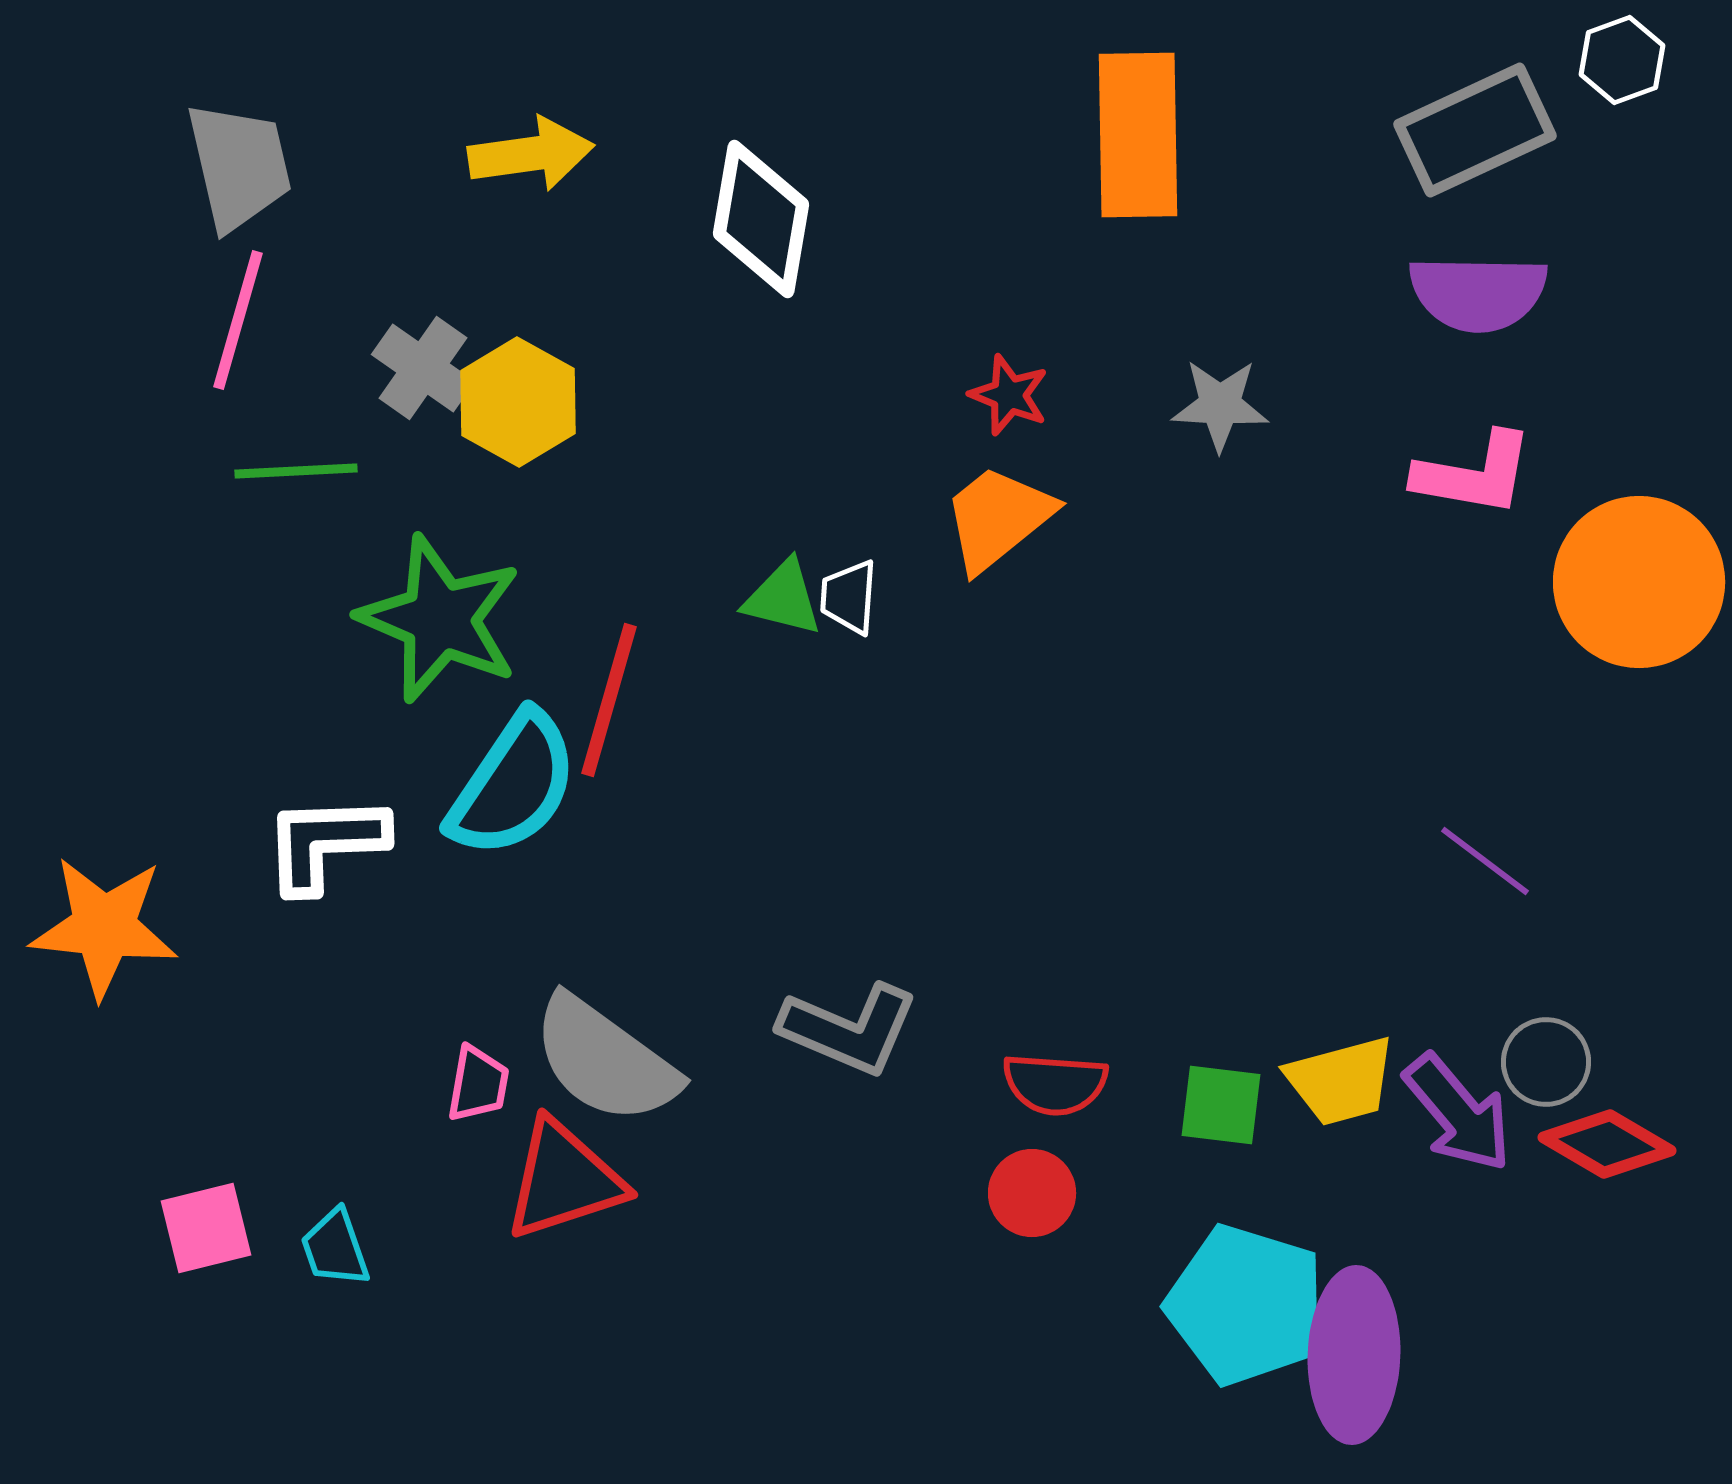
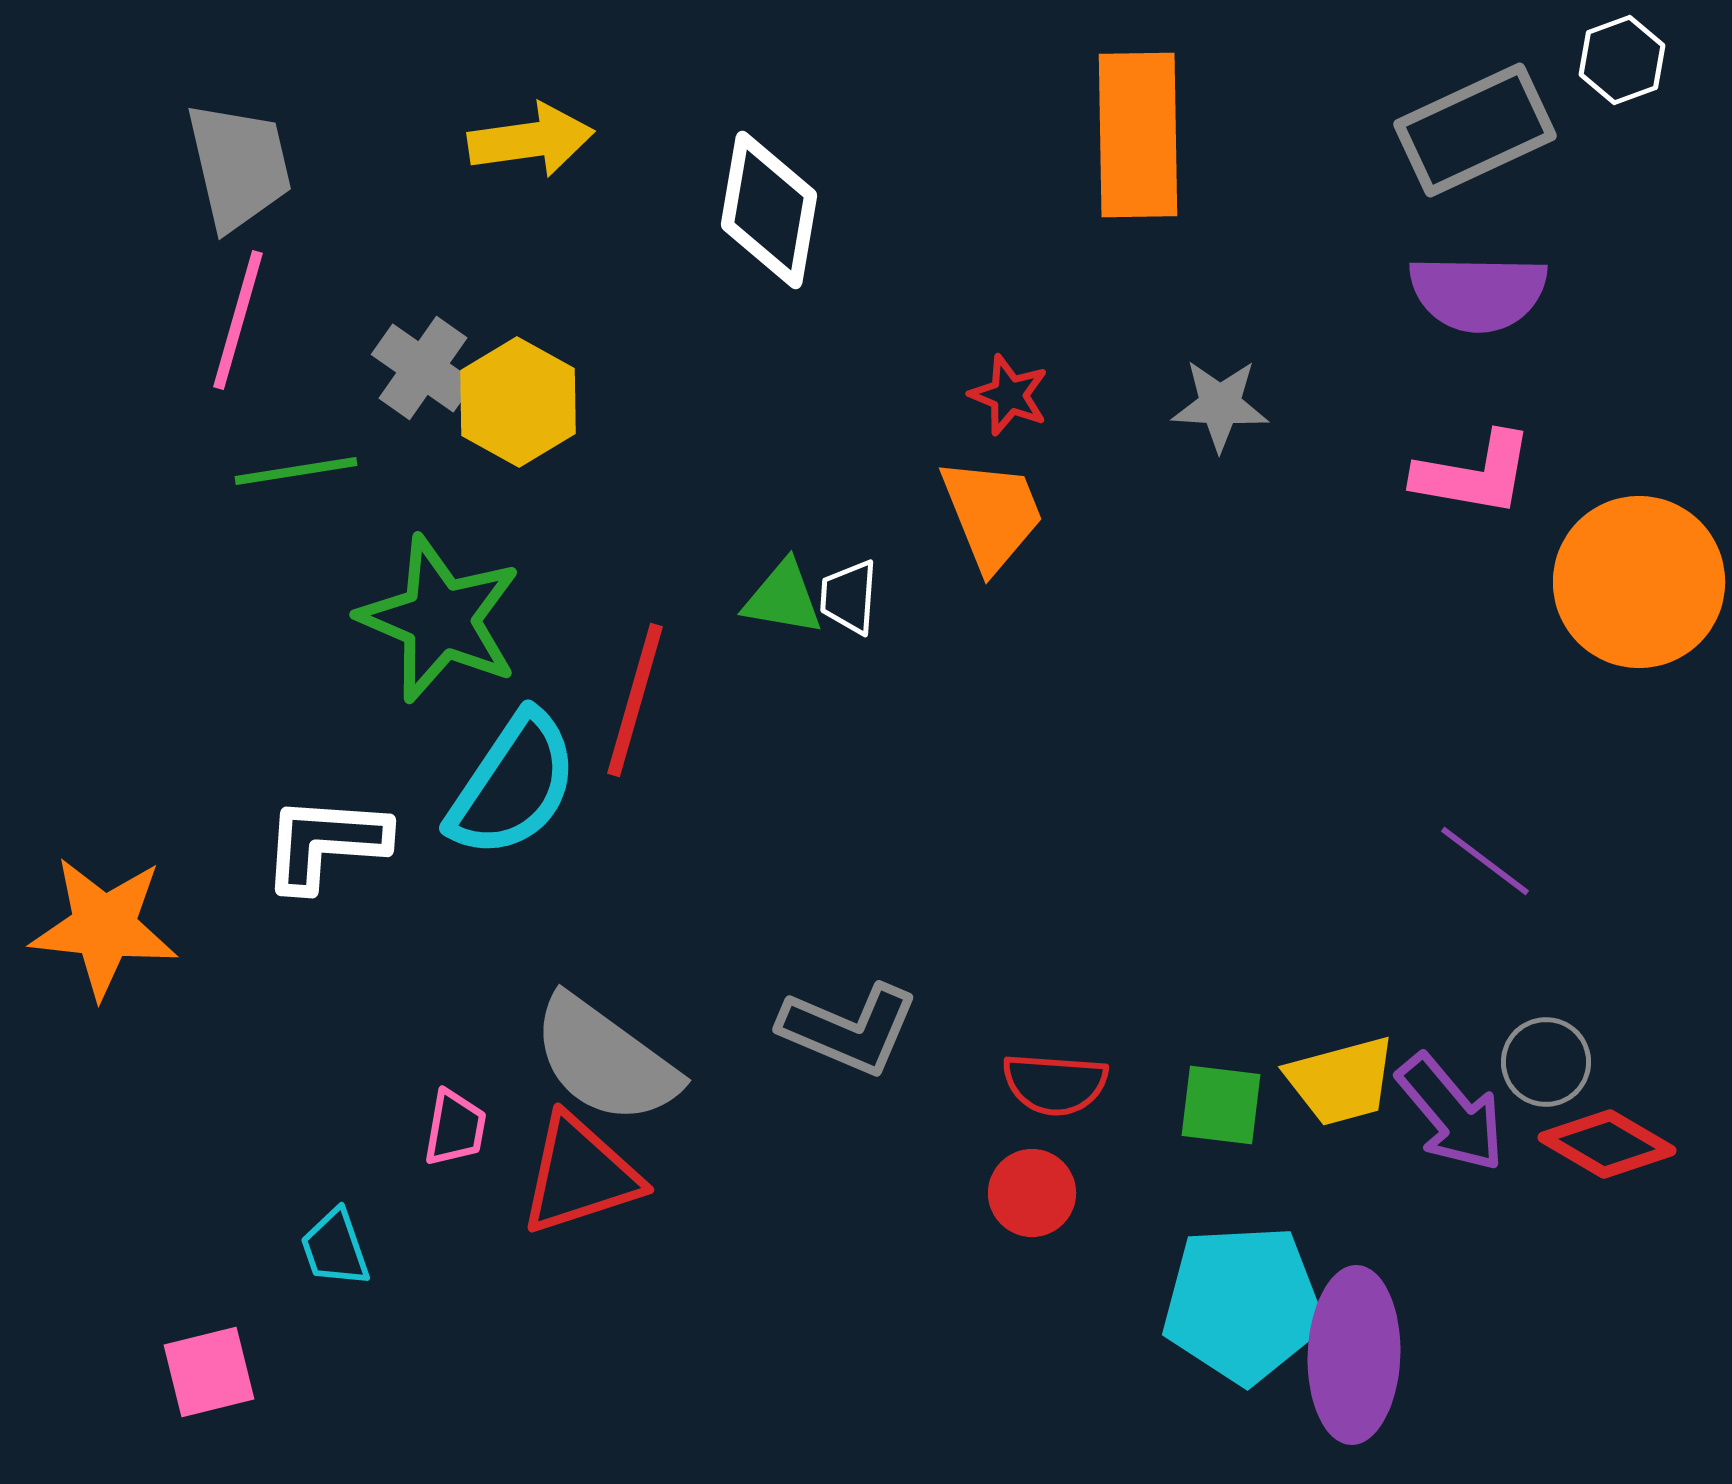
yellow arrow: moved 14 px up
white diamond: moved 8 px right, 9 px up
green line: rotated 6 degrees counterclockwise
orange trapezoid: moved 6 px left, 4 px up; rotated 107 degrees clockwise
green triangle: rotated 4 degrees counterclockwise
red line: moved 26 px right
white L-shape: rotated 6 degrees clockwise
pink trapezoid: moved 23 px left, 44 px down
purple arrow: moved 7 px left
red triangle: moved 16 px right, 5 px up
pink square: moved 3 px right, 144 px down
cyan pentagon: moved 3 px left, 1 px up; rotated 20 degrees counterclockwise
